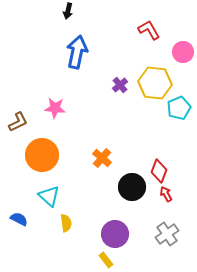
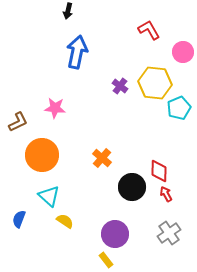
purple cross: moved 1 px down; rotated 14 degrees counterclockwise
red diamond: rotated 20 degrees counterclockwise
blue semicircle: rotated 96 degrees counterclockwise
yellow semicircle: moved 1 px left, 2 px up; rotated 48 degrees counterclockwise
gray cross: moved 2 px right, 1 px up
